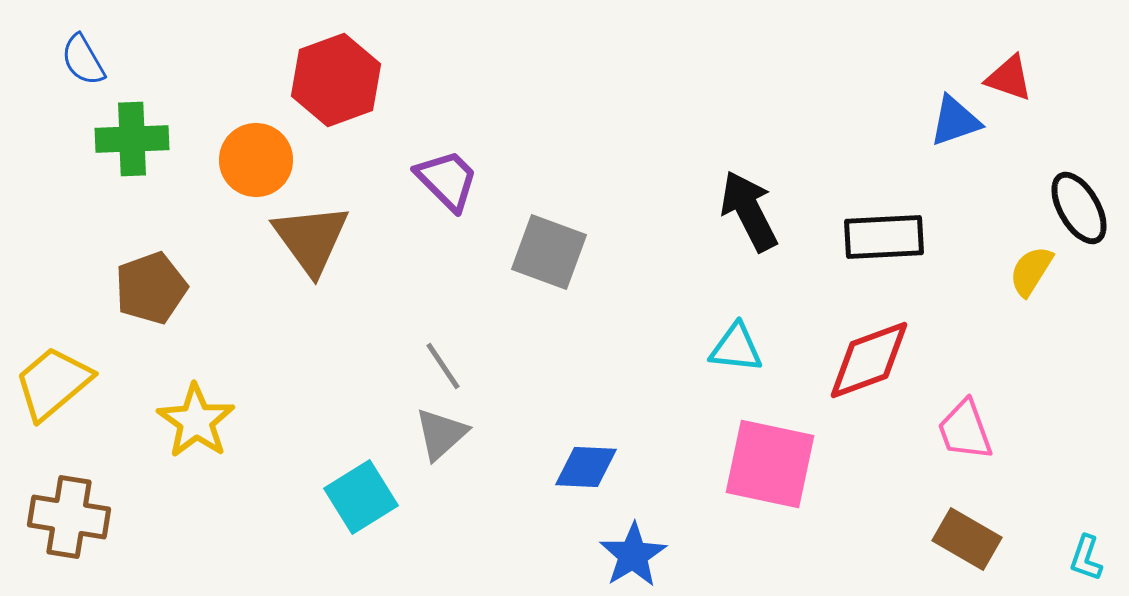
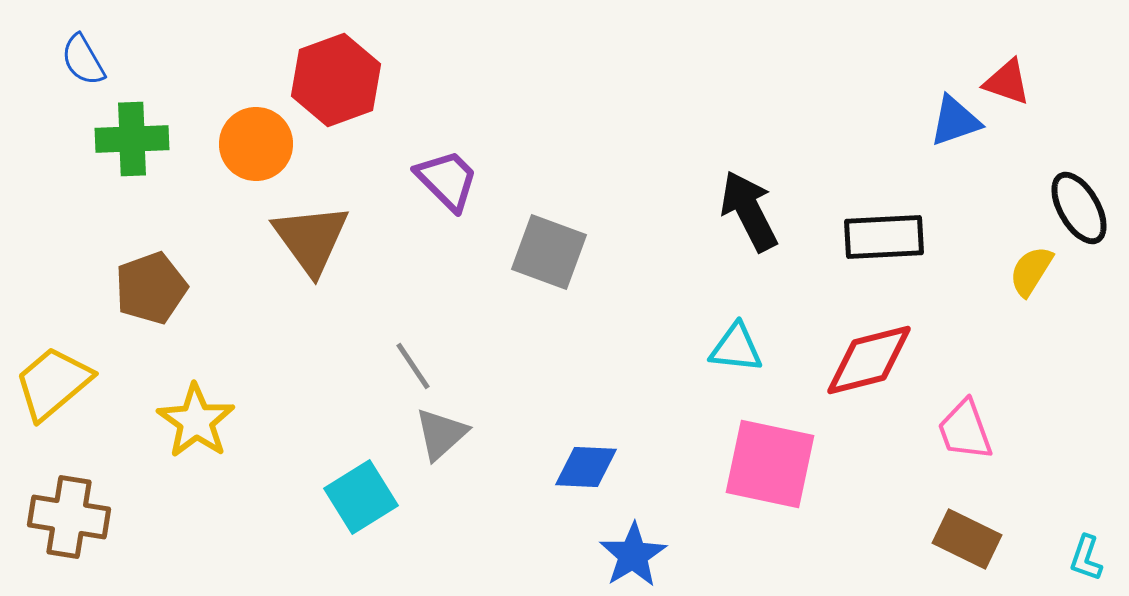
red triangle: moved 2 px left, 4 px down
orange circle: moved 16 px up
red diamond: rotated 6 degrees clockwise
gray line: moved 30 px left
brown rectangle: rotated 4 degrees counterclockwise
